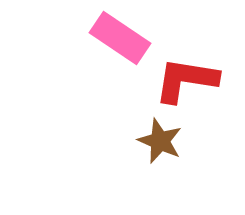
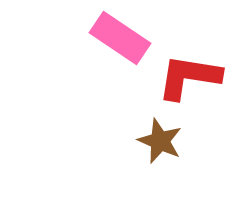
red L-shape: moved 3 px right, 3 px up
